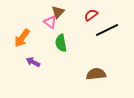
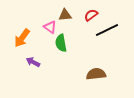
brown triangle: moved 7 px right, 3 px down; rotated 40 degrees clockwise
pink triangle: moved 5 px down
